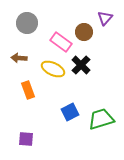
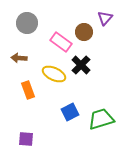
yellow ellipse: moved 1 px right, 5 px down
